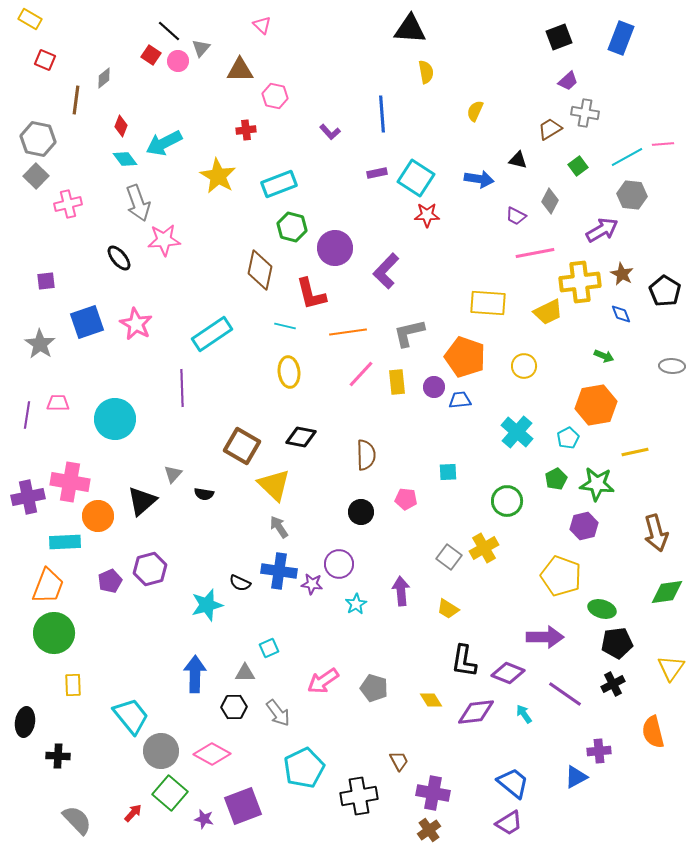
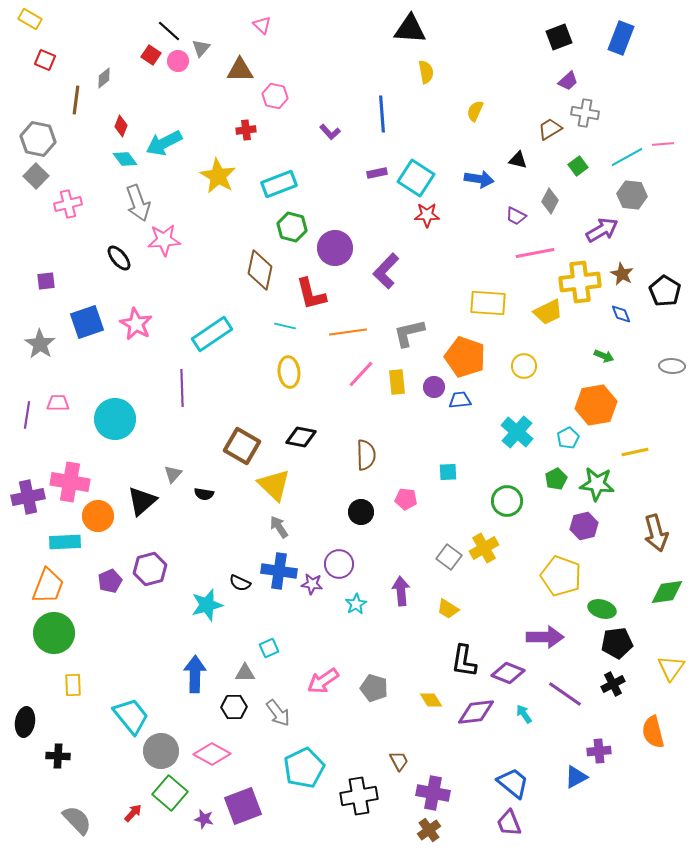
purple trapezoid at (509, 823): rotated 100 degrees clockwise
